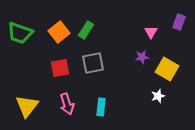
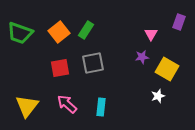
pink triangle: moved 2 px down
pink arrow: rotated 150 degrees clockwise
